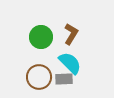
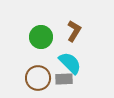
brown L-shape: moved 3 px right, 3 px up
brown circle: moved 1 px left, 1 px down
